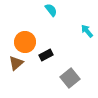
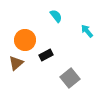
cyan semicircle: moved 5 px right, 6 px down
orange circle: moved 2 px up
